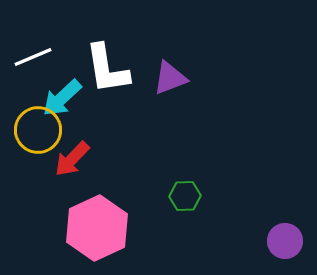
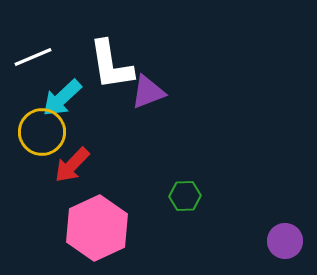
white L-shape: moved 4 px right, 4 px up
purple triangle: moved 22 px left, 14 px down
yellow circle: moved 4 px right, 2 px down
red arrow: moved 6 px down
